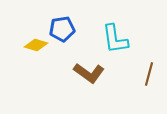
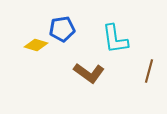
brown line: moved 3 px up
